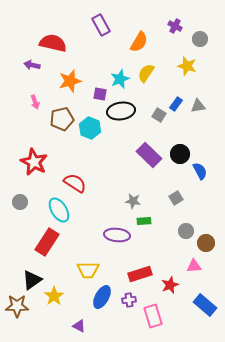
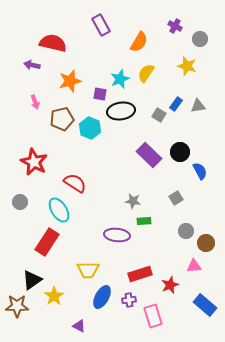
black circle at (180, 154): moved 2 px up
